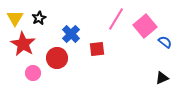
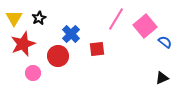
yellow triangle: moved 1 px left
red star: rotated 20 degrees clockwise
red circle: moved 1 px right, 2 px up
